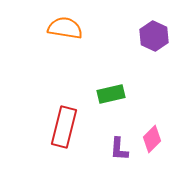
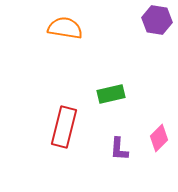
purple hexagon: moved 3 px right, 16 px up; rotated 16 degrees counterclockwise
pink diamond: moved 7 px right, 1 px up
